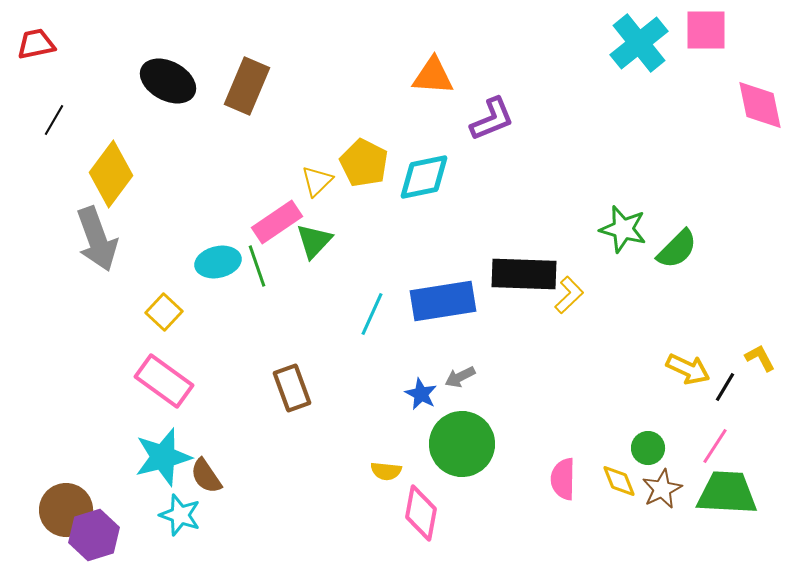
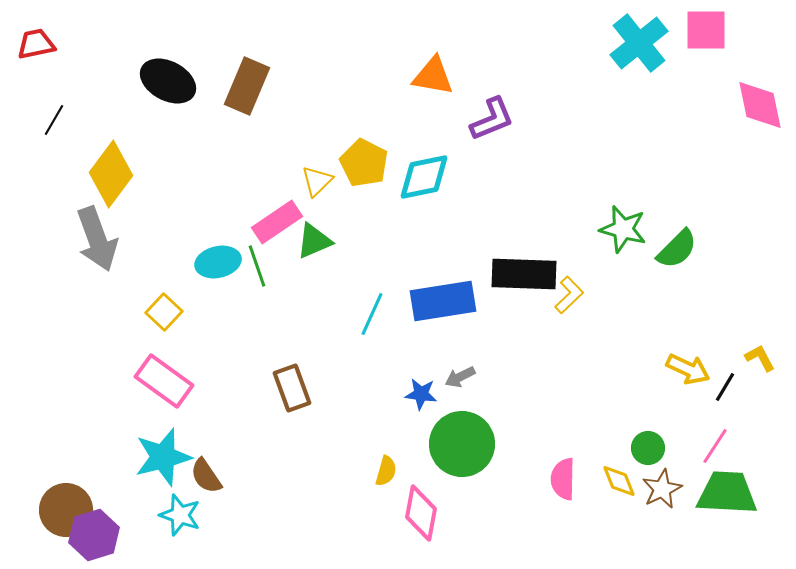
orange triangle at (433, 76): rotated 6 degrees clockwise
green triangle at (314, 241): rotated 24 degrees clockwise
blue star at (421, 394): rotated 20 degrees counterclockwise
yellow semicircle at (386, 471): rotated 80 degrees counterclockwise
